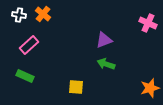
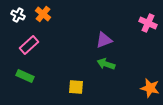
white cross: moved 1 px left; rotated 16 degrees clockwise
orange star: rotated 30 degrees clockwise
